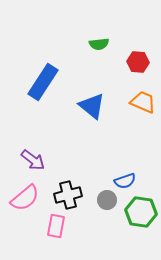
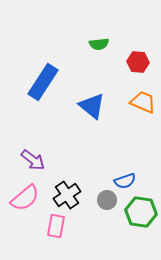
black cross: moved 1 px left; rotated 20 degrees counterclockwise
